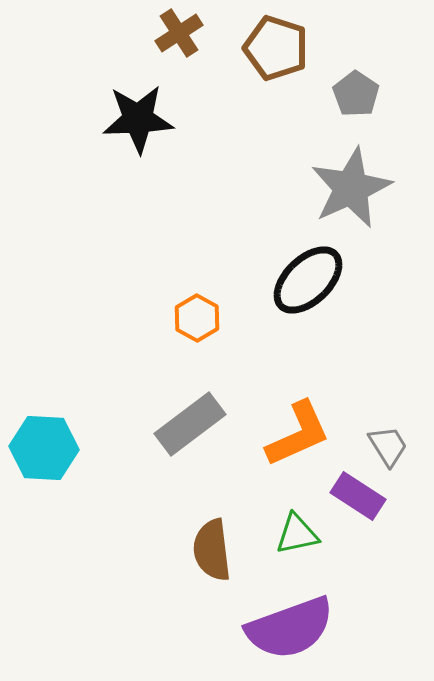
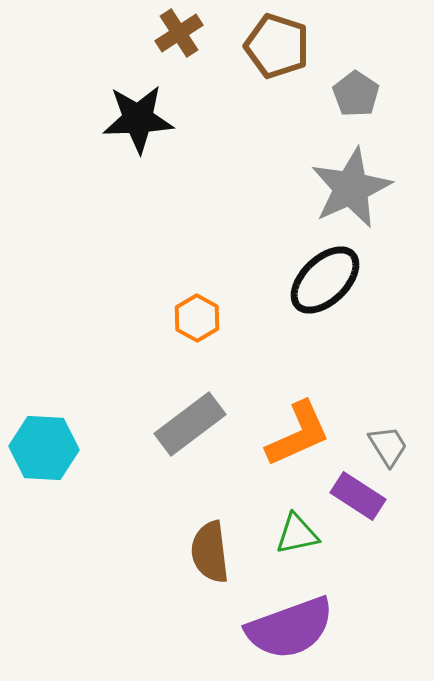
brown pentagon: moved 1 px right, 2 px up
black ellipse: moved 17 px right
brown semicircle: moved 2 px left, 2 px down
